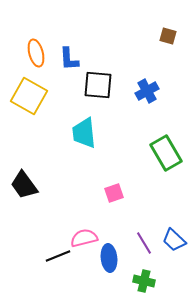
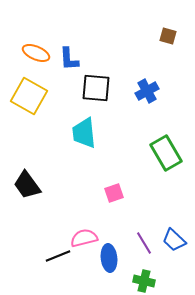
orange ellipse: rotated 52 degrees counterclockwise
black square: moved 2 px left, 3 px down
black trapezoid: moved 3 px right
